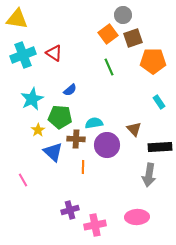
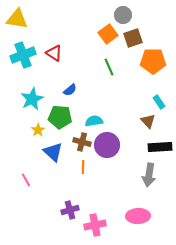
cyan semicircle: moved 2 px up
brown triangle: moved 14 px right, 8 px up
brown cross: moved 6 px right, 3 px down; rotated 12 degrees clockwise
pink line: moved 3 px right
pink ellipse: moved 1 px right, 1 px up
